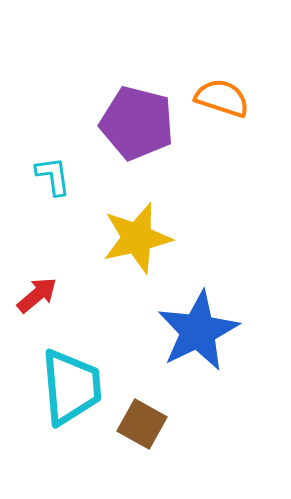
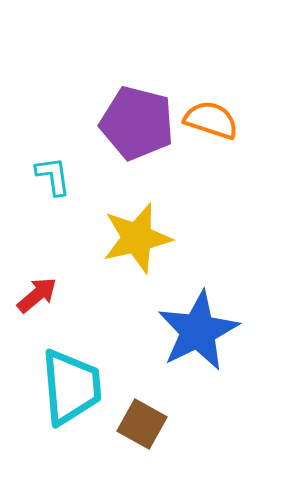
orange semicircle: moved 11 px left, 22 px down
